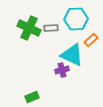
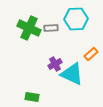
orange rectangle: moved 14 px down
cyan triangle: moved 19 px down
purple cross: moved 7 px left, 6 px up; rotated 16 degrees counterclockwise
green rectangle: rotated 32 degrees clockwise
